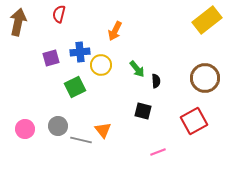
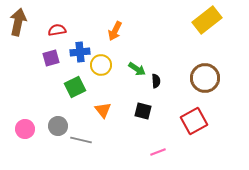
red semicircle: moved 2 px left, 16 px down; rotated 66 degrees clockwise
green arrow: rotated 18 degrees counterclockwise
orange triangle: moved 20 px up
